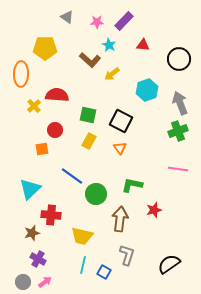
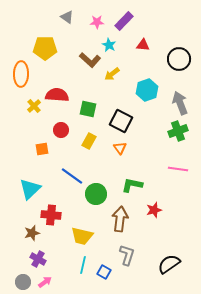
green square: moved 6 px up
red circle: moved 6 px right
